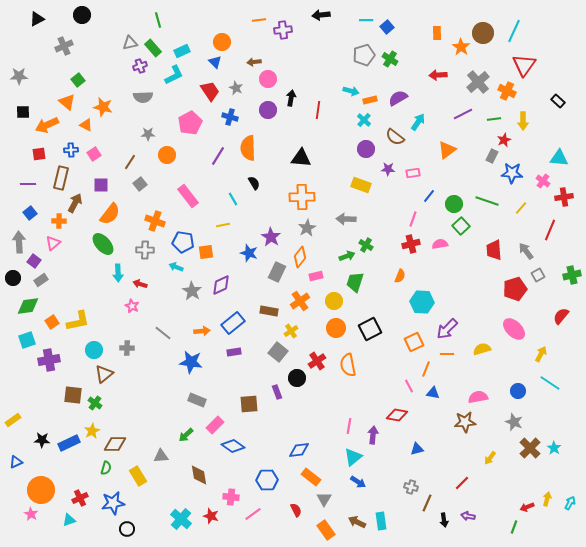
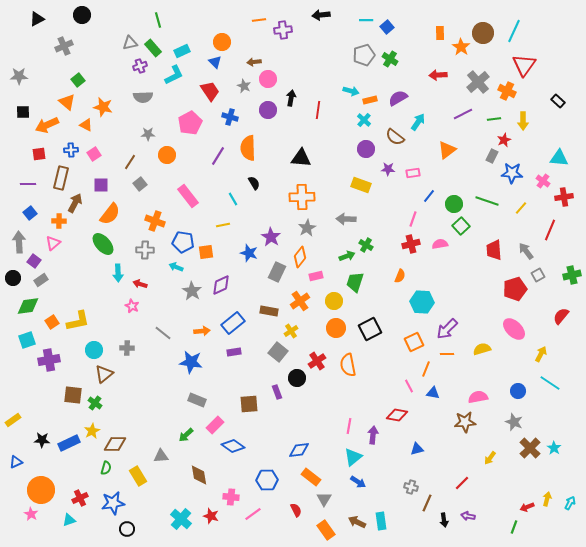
orange rectangle at (437, 33): moved 3 px right
gray star at (236, 88): moved 8 px right, 2 px up
